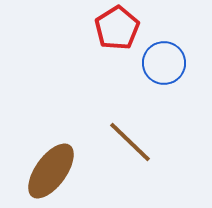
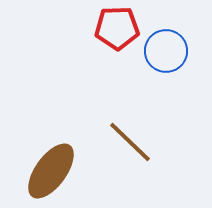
red pentagon: rotated 30 degrees clockwise
blue circle: moved 2 px right, 12 px up
